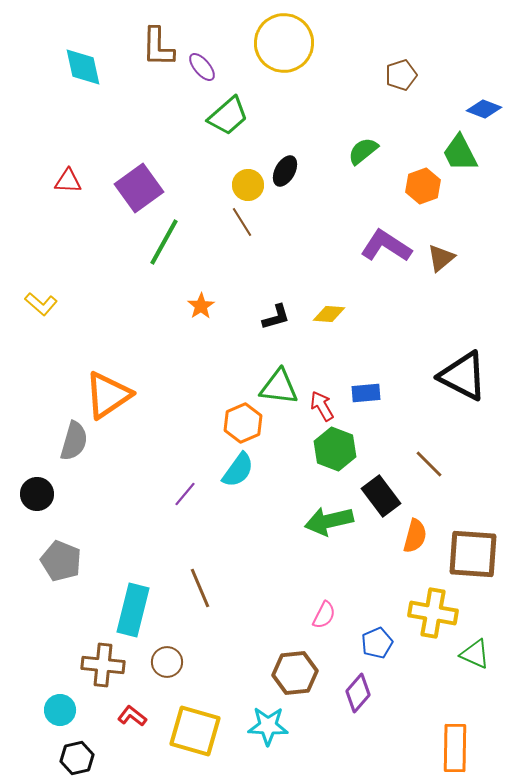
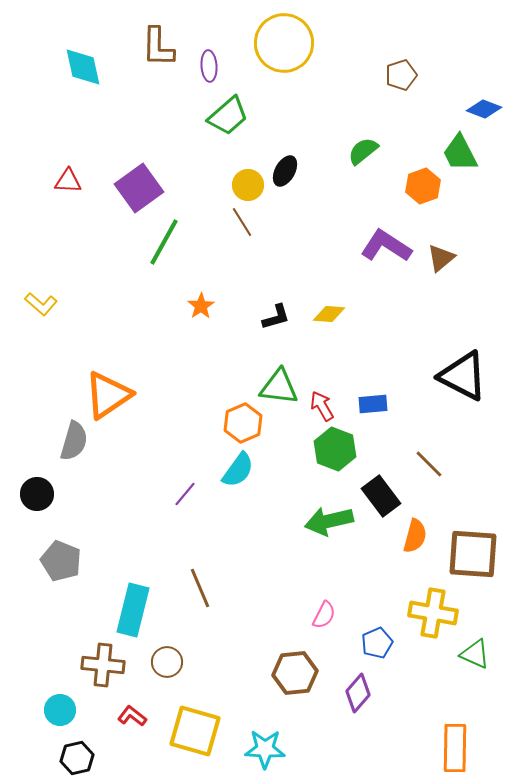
purple ellipse at (202, 67): moved 7 px right, 1 px up; rotated 36 degrees clockwise
blue rectangle at (366, 393): moved 7 px right, 11 px down
cyan star at (268, 726): moved 3 px left, 23 px down
